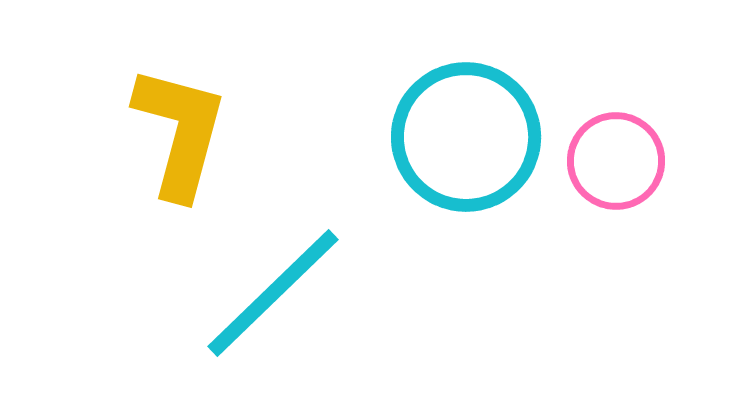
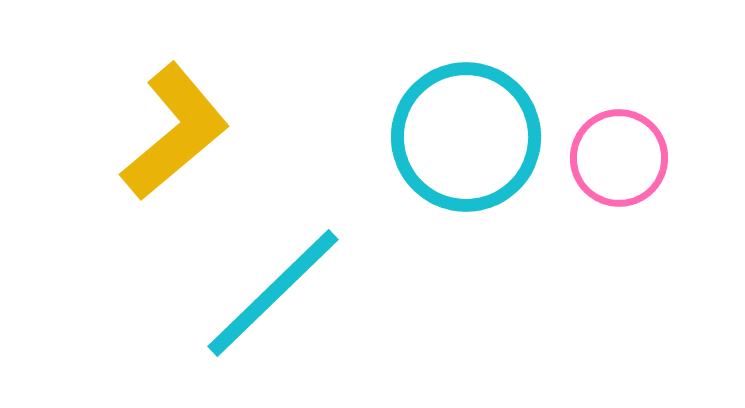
yellow L-shape: moved 5 px left; rotated 35 degrees clockwise
pink circle: moved 3 px right, 3 px up
